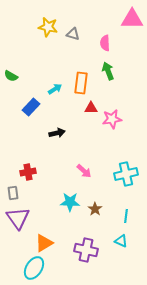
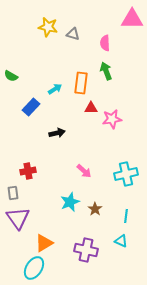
green arrow: moved 2 px left
red cross: moved 1 px up
cyan star: rotated 24 degrees counterclockwise
